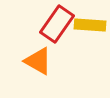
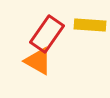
red rectangle: moved 10 px left, 10 px down
